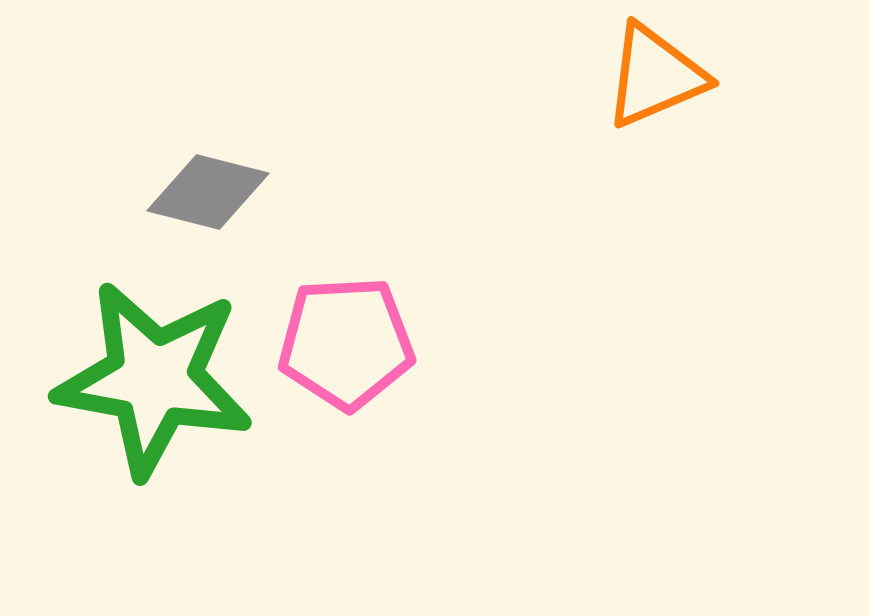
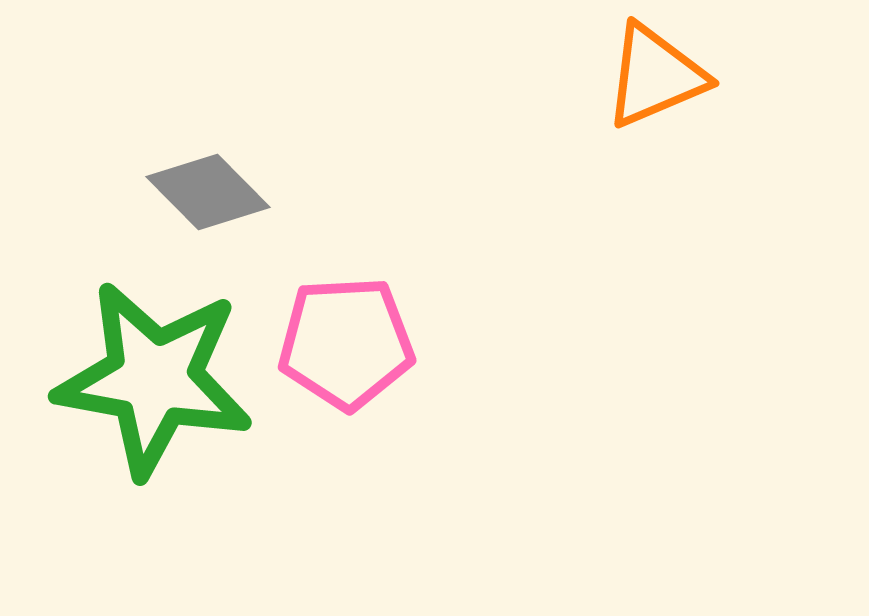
gray diamond: rotated 31 degrees clockwise
